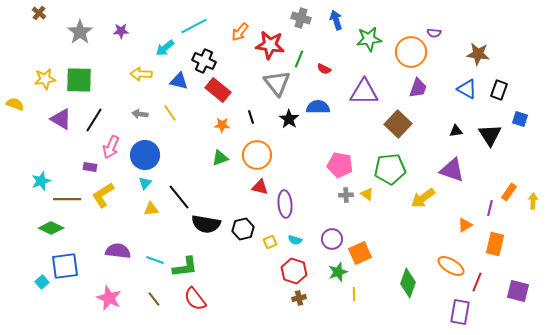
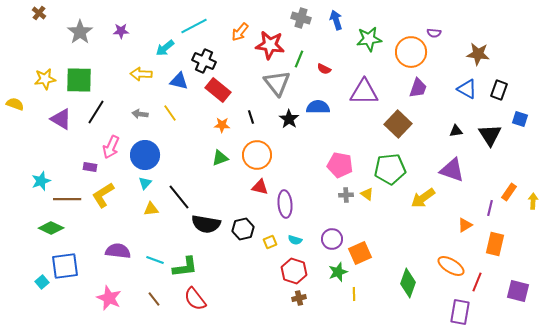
black line at (94, 120): moved 2 px right, 8 px up
